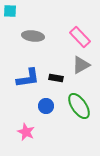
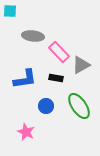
pink rectangle: moved 21 px left, 15 px down
blue L-shape: moved 3 px left, 1 px down
